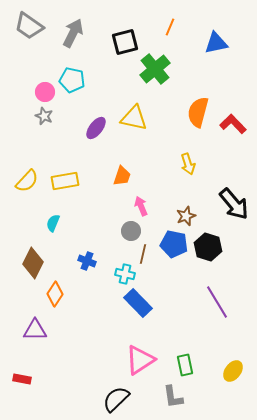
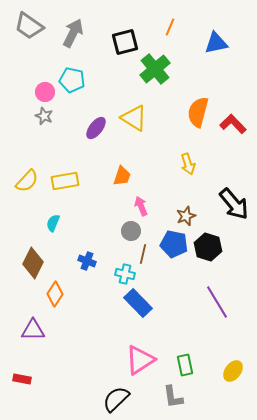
yellow triangle: rotated 20 degrees clockwise
purple triangle: moved 2 px left
